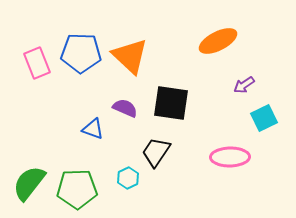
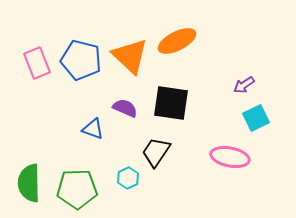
orange ellipse: moved 41 px left
blue pentagon: moved 7 px down; rotated 12 degrees clockwise
cyan square: moved 8 px left
pink ellipse: rotated 12 degrees clockwise
green semicircle: rotated 39 degrees counterclockwise
